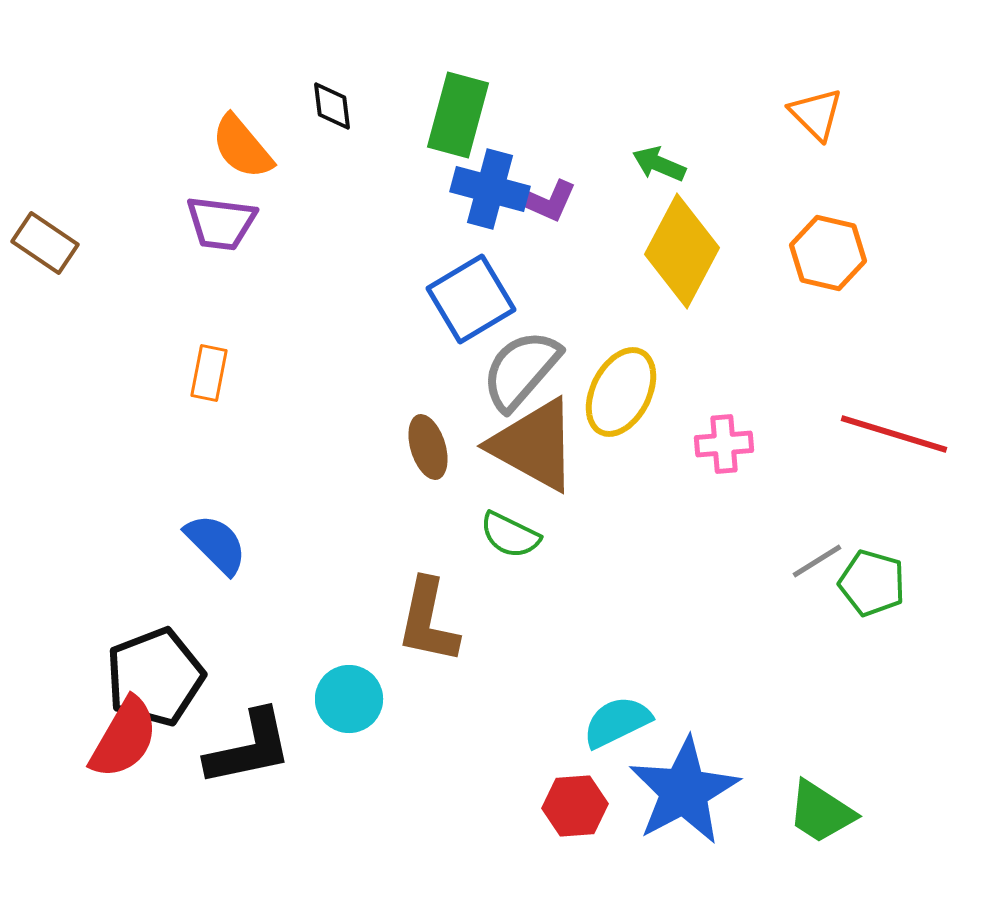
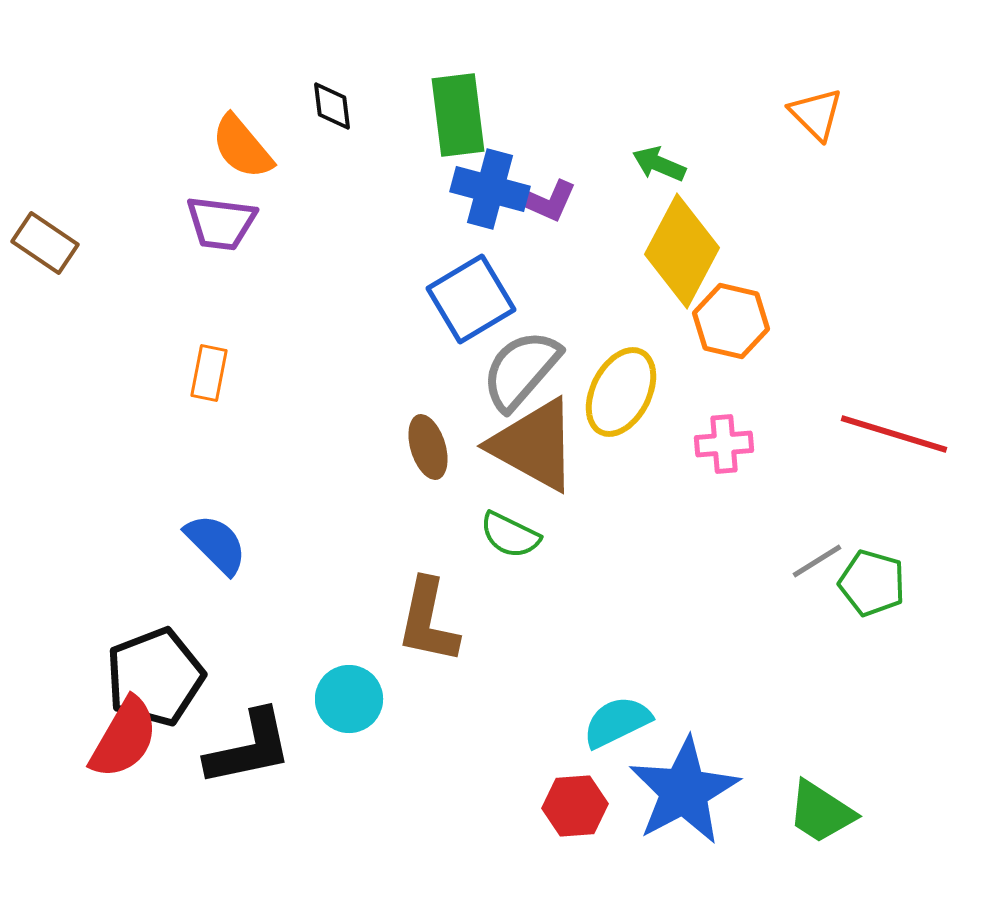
green rectangle: rotated 22 degrees counterclockwise
orange hexagon: moved 97 px left, 68 px down
